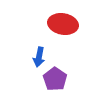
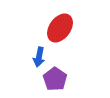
red ellipse: moved 3 px left, 4 px down; rotated 64 degrees counterclockwise
